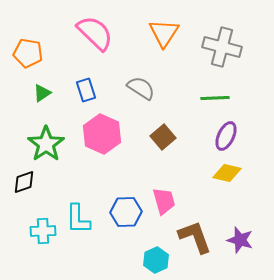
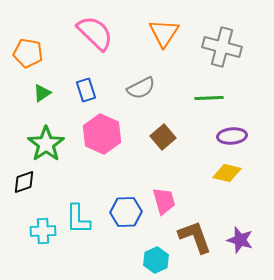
gray semicircle: rotated 120 degrees clockwise
green line: moved 6 px left
purple ellipse: moved 6 px right; rotated 60 degrees clockwise
